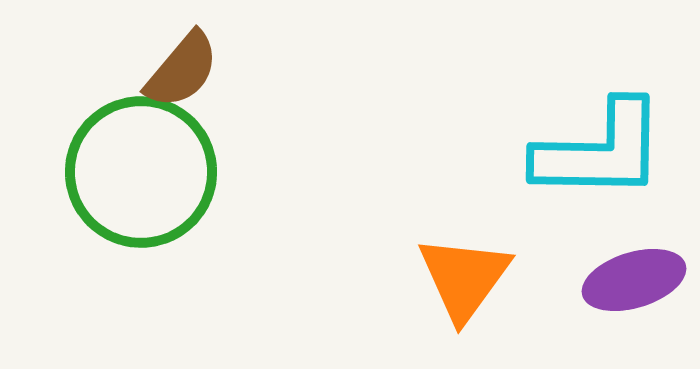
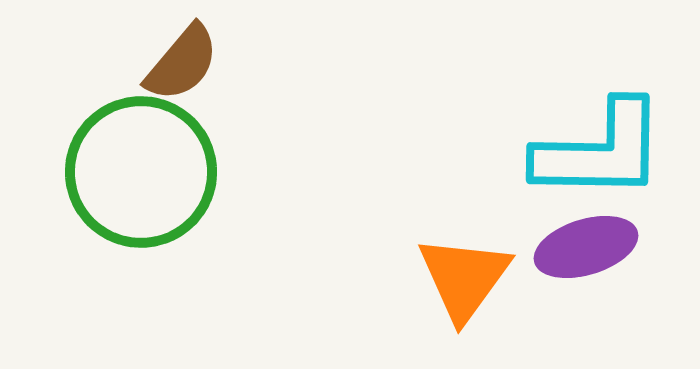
brown semicircle: moved 7 px up
purple ellipse: moved 48 px left, 33 px up
